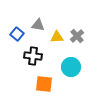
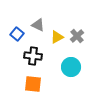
gray triangle: rotated 16 degrees clockwise
yellow triangle: rotated 24 degrees counterclockwise
orange square: moved 11 px left
